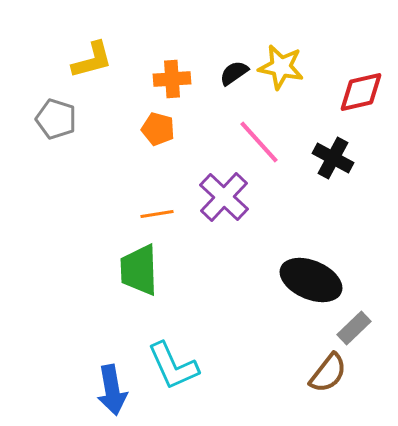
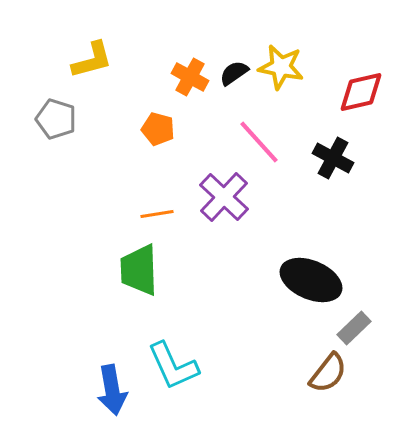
orange cross: moved 18 px right, 2 px up; rotated 33 degrees clockwise
